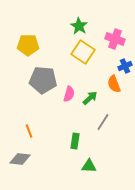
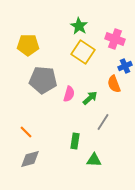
orange line: moved 3 px left, 1 px down; rotated 24 degrees counterclockwise
gray diamond: moved 10 px right; rotated 20 degrees counterclockwise
green triangle: moved 5 px right, 6 px up
